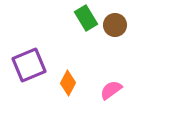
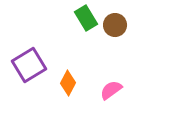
purple square: rotated 8 degrees counterclockwise
